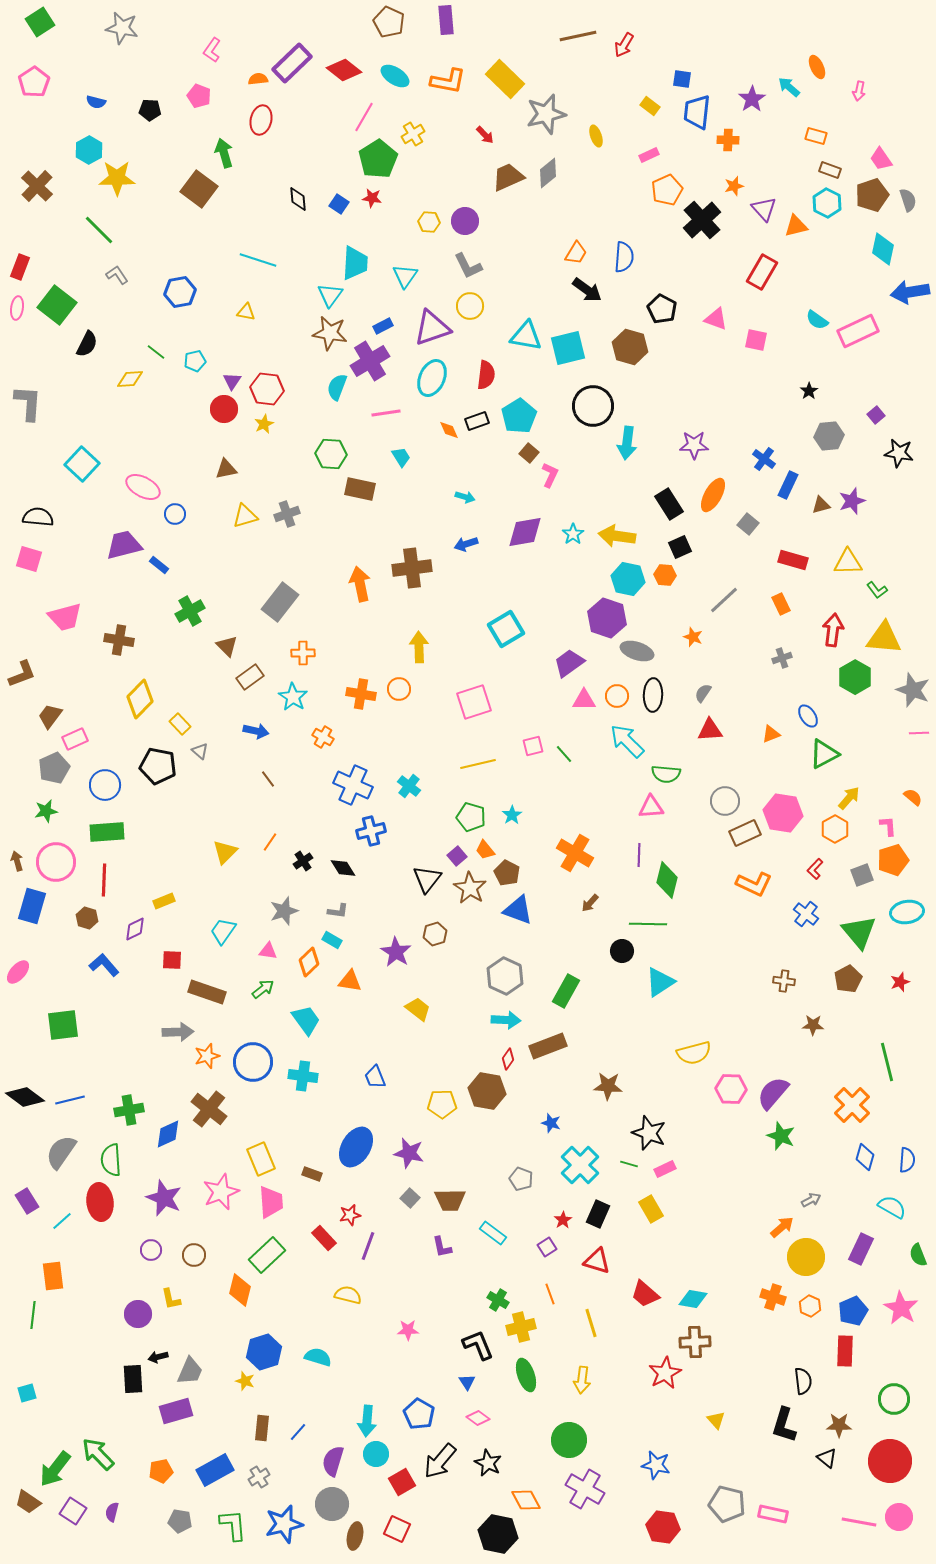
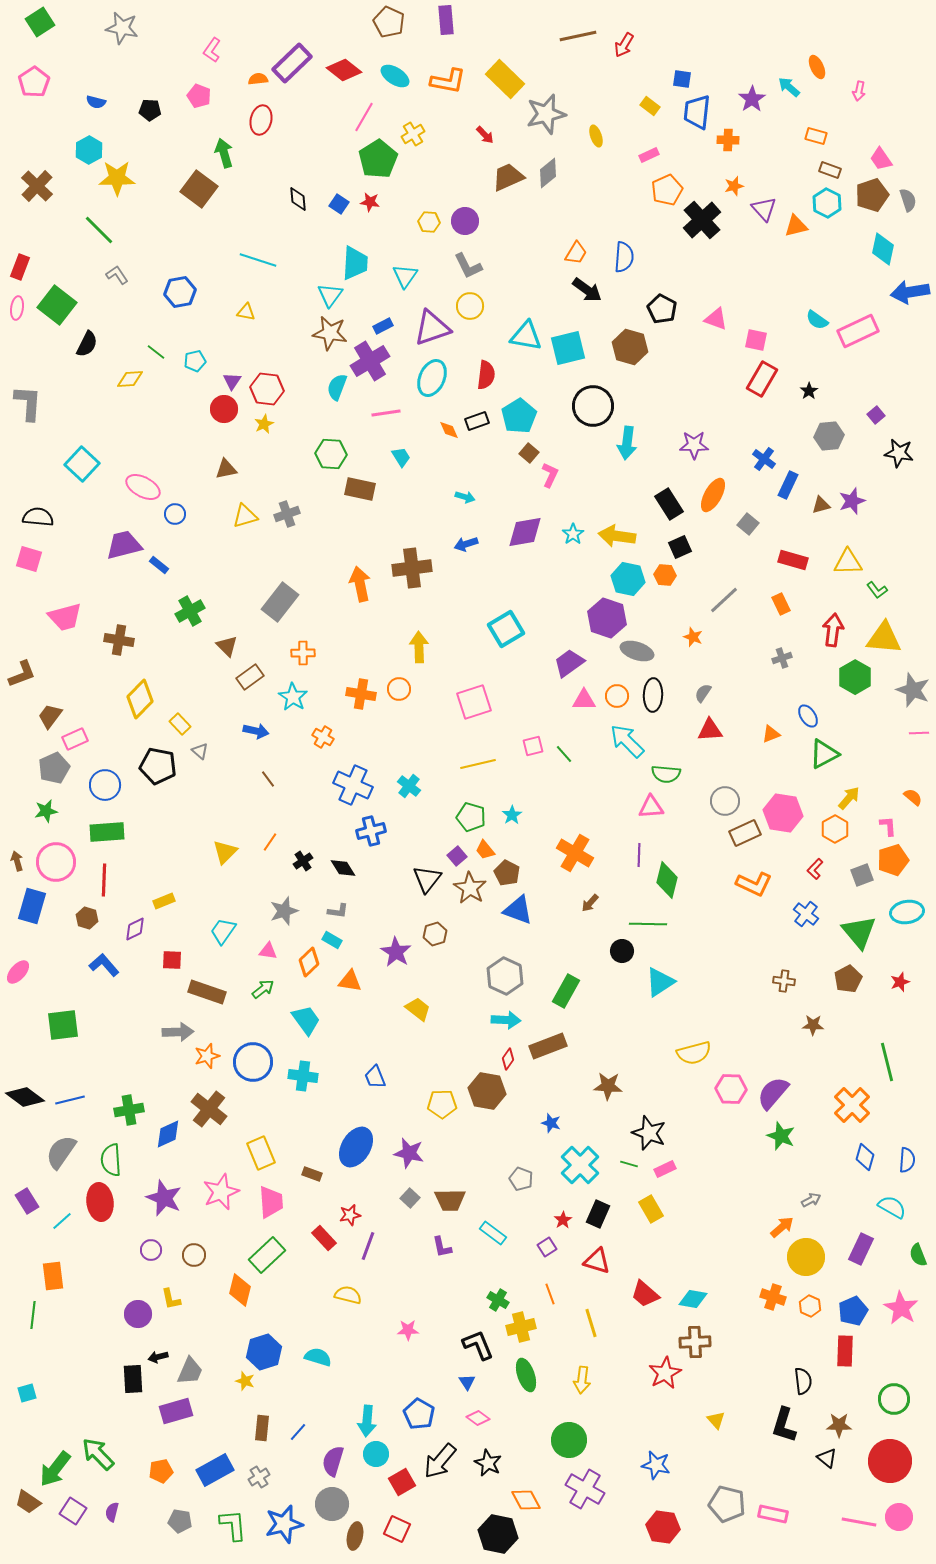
red star at (372, 198): moved 2 px left, 4 px down
red rectangle at (762, 272): moved 107 px down
yellow rectangle at (261, 1159): moved 6 px up
